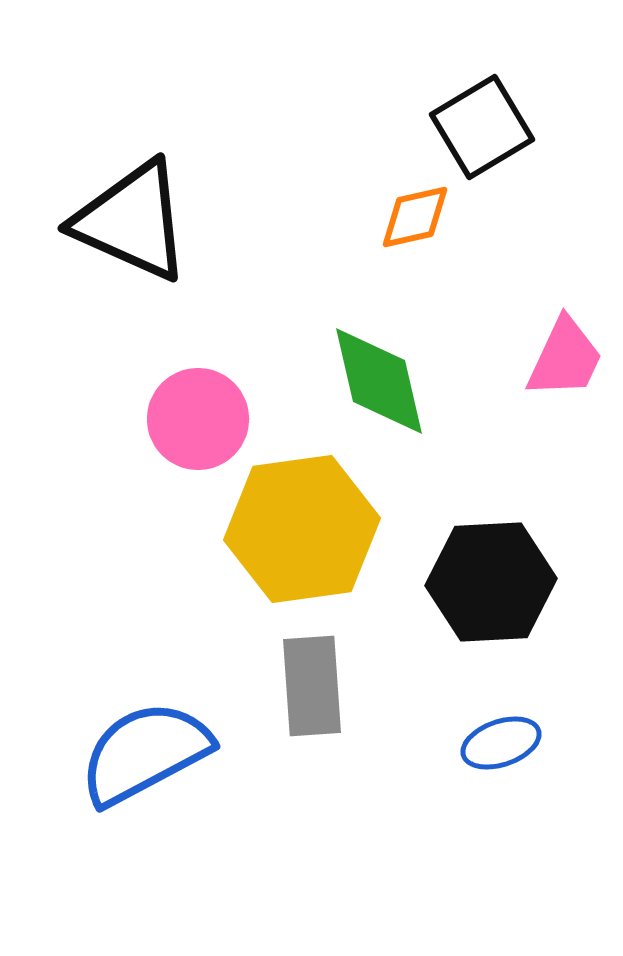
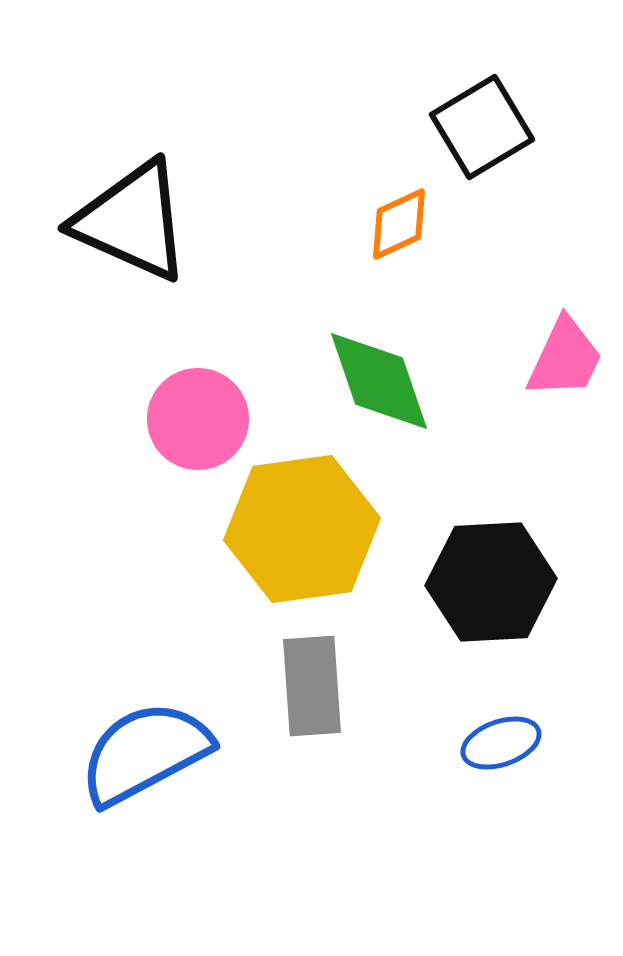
orange diamond: moved 16 px left, 7 px down; rotated 12 degrees counterclockwise
green diamond: rotated 6 degrees counterclockwise
